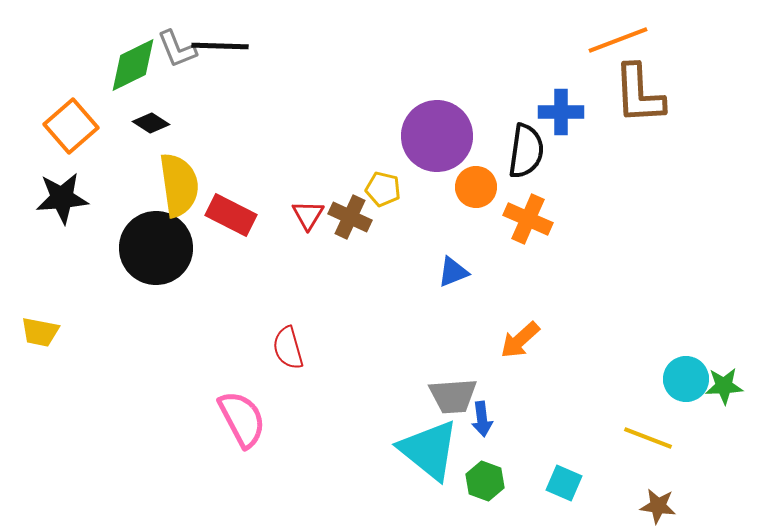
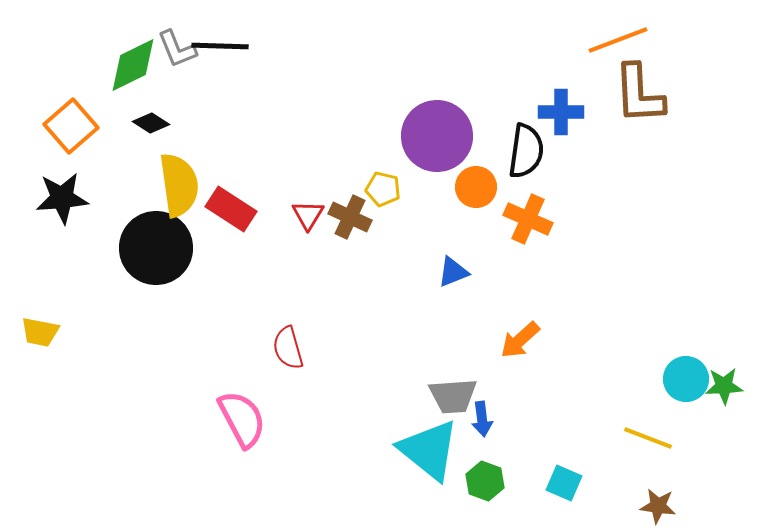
red rectangle: moved 6 px up; rotated 6 degrees clockwise
